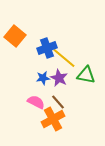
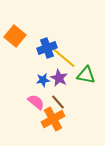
blue star: moved 2 px down
pink semicircle: rotated 12 degrees clockwise
